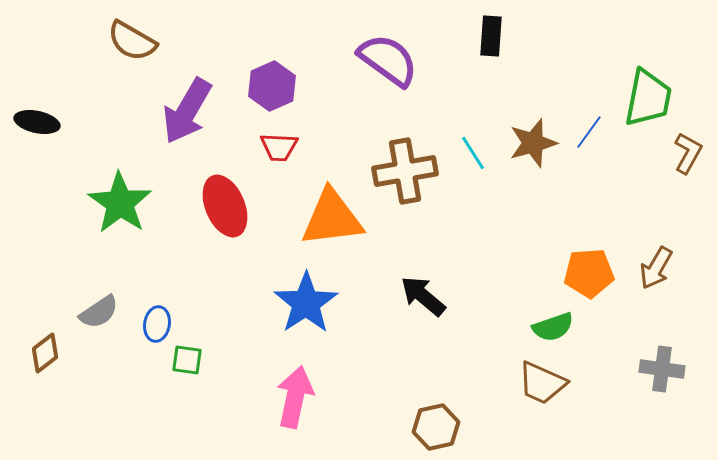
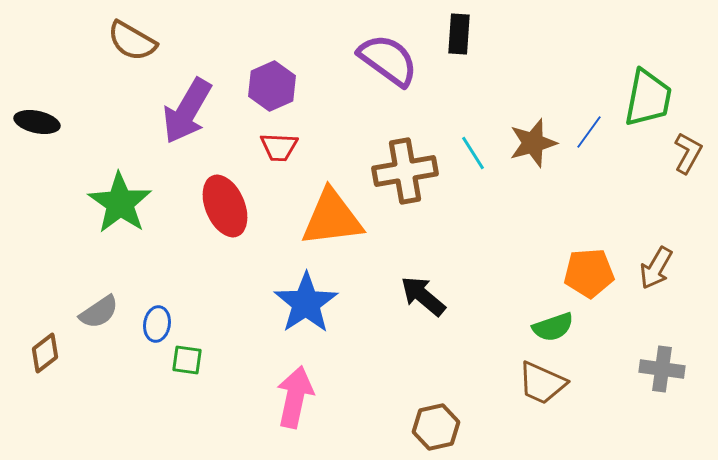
black rectangle: moved 32 px left, 2 px up
